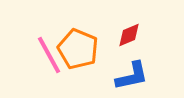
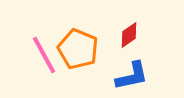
red diamond: rotated 12 degrees counterclockwise
pink line: moved 5 px left
